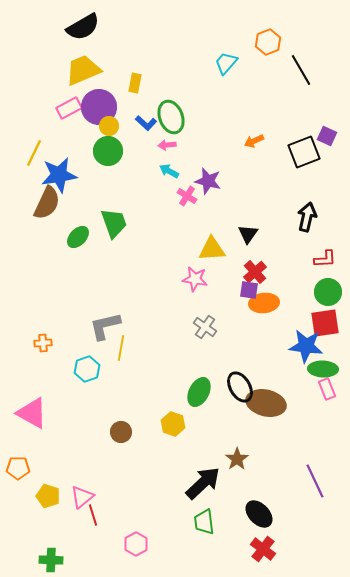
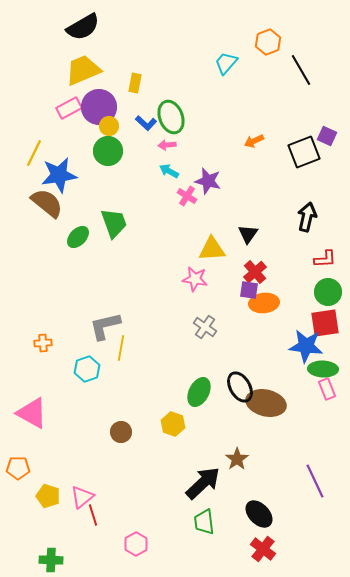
brown semicircle at (47, 203): rotated 76 degrees counterclockwise
